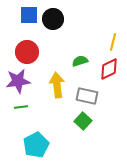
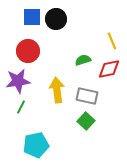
blue square: moved 3 px right, 2 px down
black circle: moved 3 px right
yellow line: moved 1 px left, 1 px up; rotated 36 degrees counterclockwise
red circle: moved 1 px right, 1 px up
green semicircle: moved 3 px right, 1 px up
red diamond: rotated 15 degrees clockwise
yellow arrow: moved 5 px down
green line: rotated 56 degrees counterclockwise
green square: moved 3 px right
cyan pentagon: rotated 15 degrees clockwise
